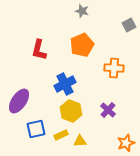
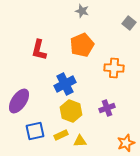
gray square: moved 2 px up; rotated 24 degrees counterclockwise
purple cross: moved 1 px left, 2 px up; rotated 28 degrees clockwise
blue square: moved 1 px left, 2 px down
